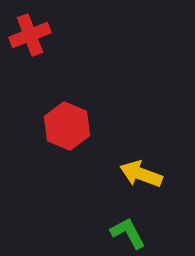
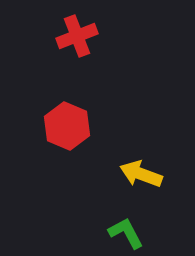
red cross: moved 47 px right, 1 px down
green L-shape: moved 2 px left
